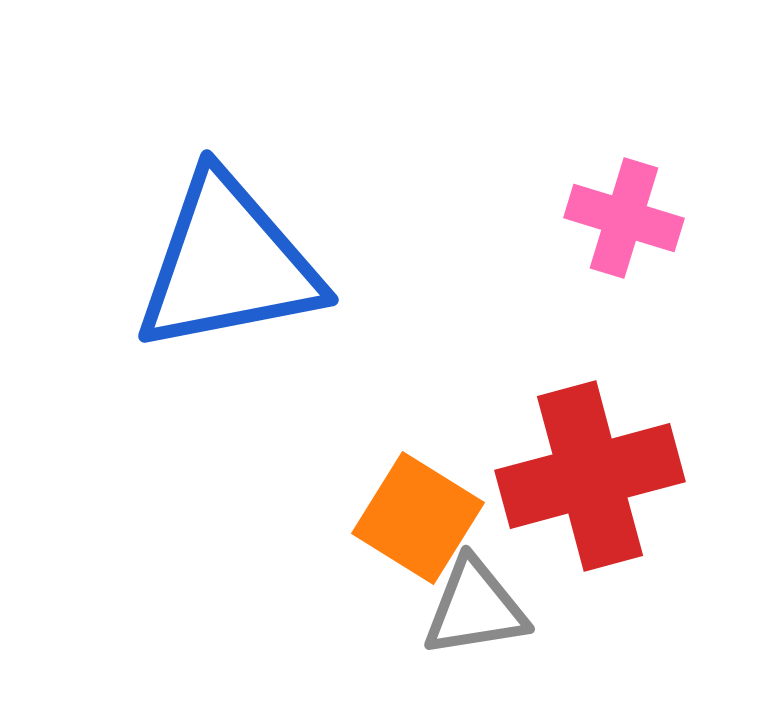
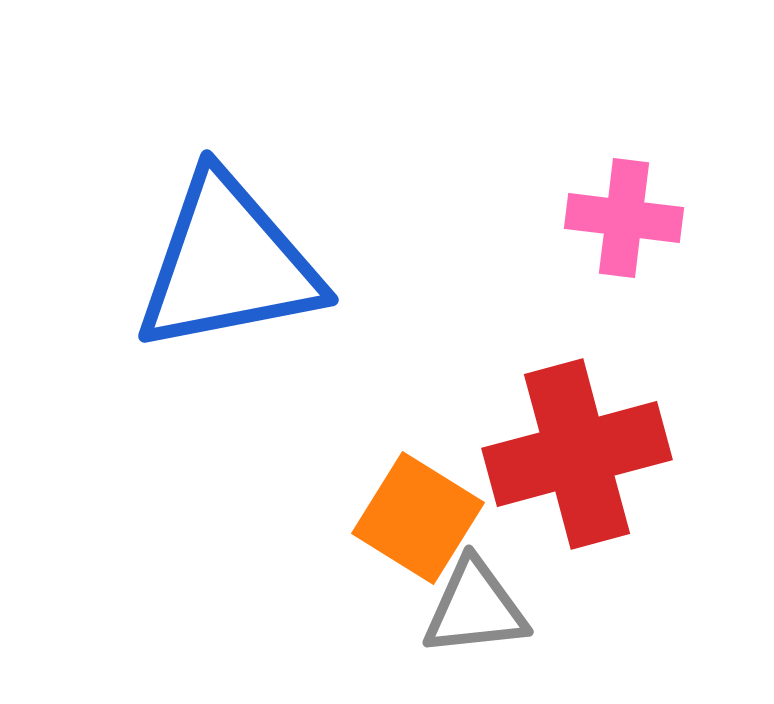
pink cross: rotated 10 degrees counterclockwise
red cross: moved 13 px left, 22 px up
gray triangle: rotated 3 degrees clockwise
